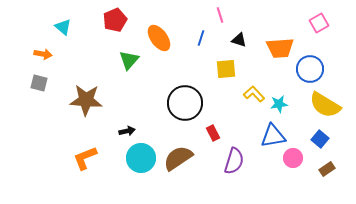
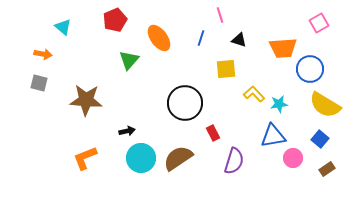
orange trapezoid: moved 3 px right
